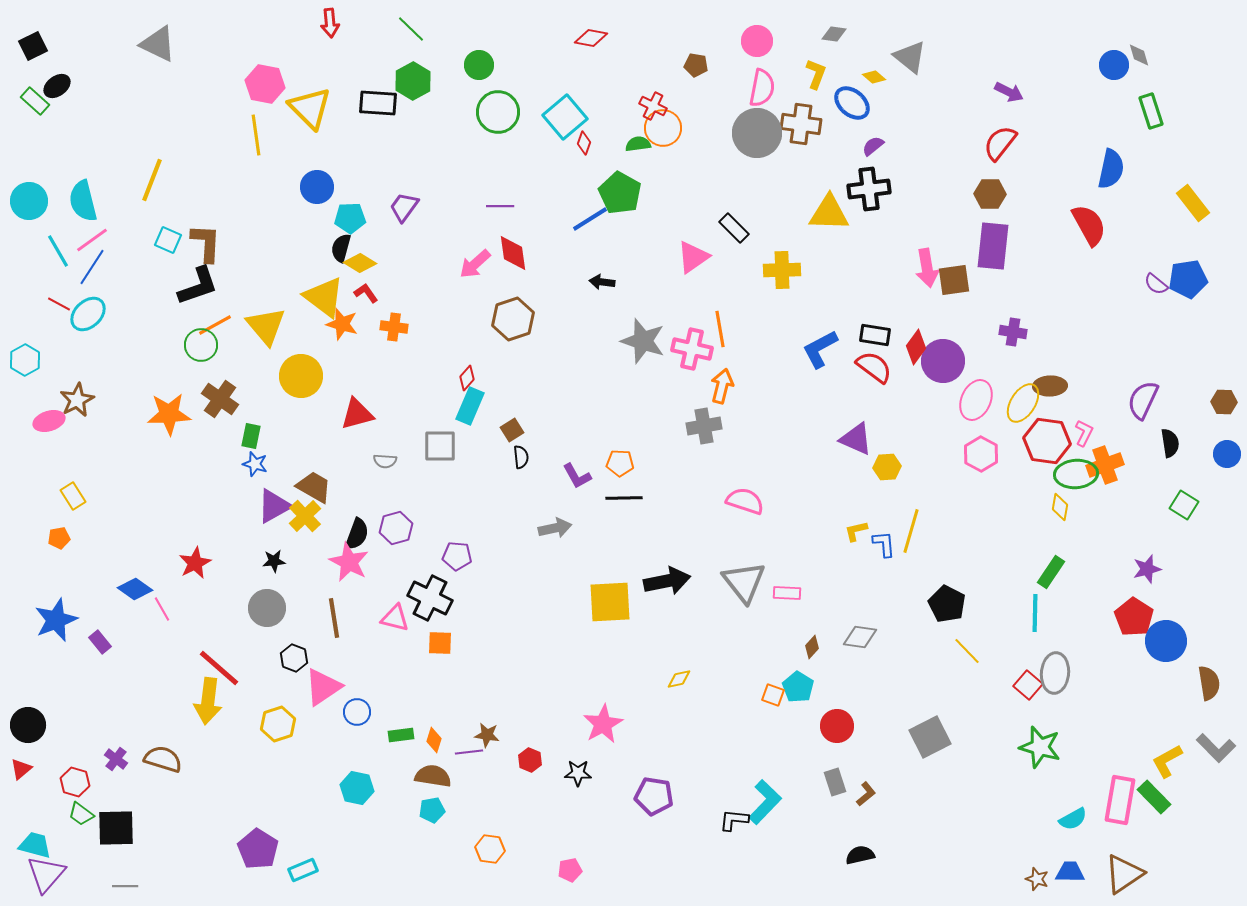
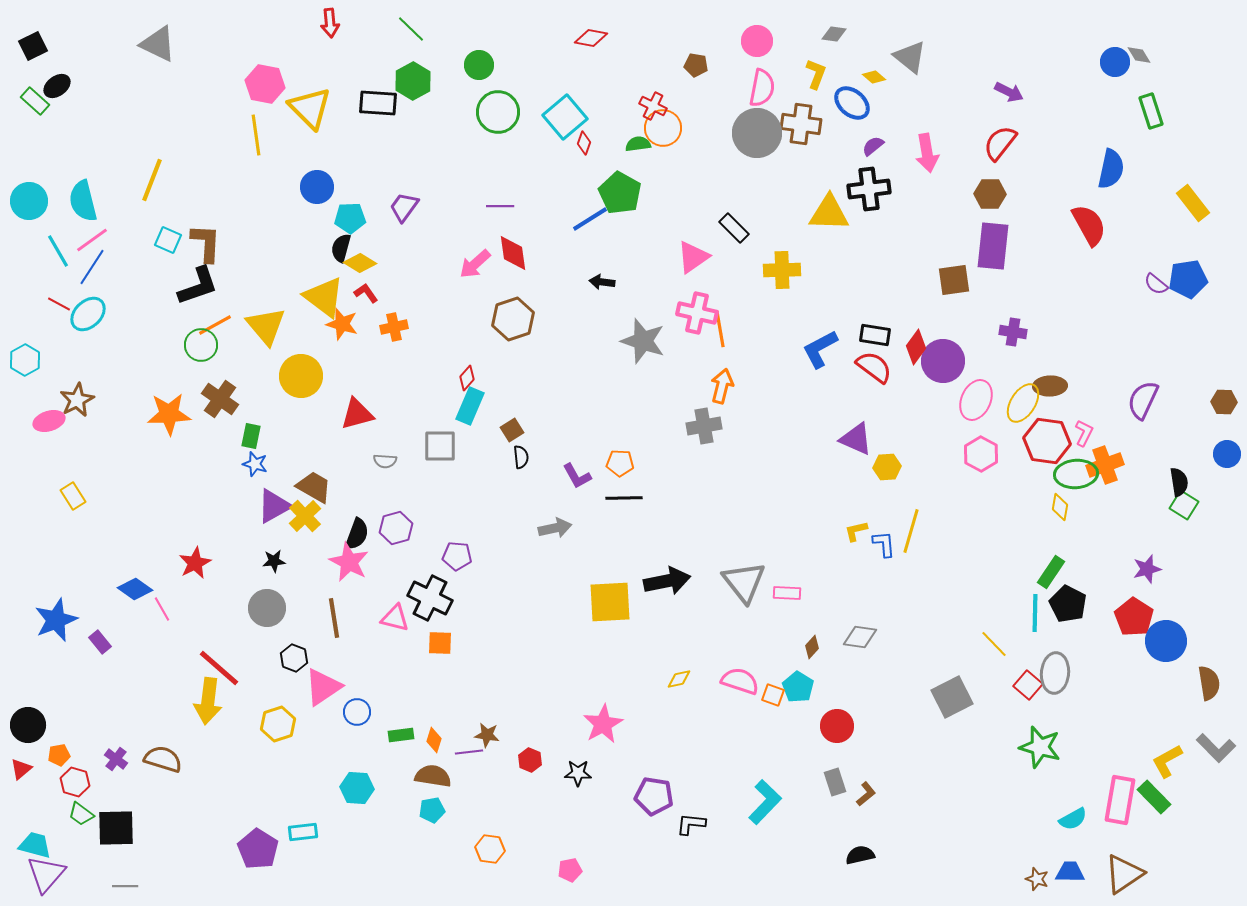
gray diamond at (1139, 55): rotated 15 degrees counterclockwise
blue circle at (1114, 65): moved 1 px right, 3 px up
pink arrow at (927, 268): moved 115 px up
orange cross at (394, 327): rotated 20 degrees counterclockwise
pink cross at (692, 349): moved 5 px right, 36 px up
black semicircle at (1170, 443): moved 9 px right, 39 px down
pink semicircle at (745, 501): moved 5 px left, 180 px down
orange pentagon at (59, 538): moved 217 px down
black pentagon at (947, 604): moved 121 px right
yellow line at (967, 651): moved 27 px right, 7 px up
gray square at (930, 737): moved 22 px right, 40 px up
cyan hexagon at (357, 788): rotated 8 degrees counterclockwise
black L-shape at (734, 820): moved 43 px left, 4 px down
cyan rectangle at (303, 870): moved 38 px up; rotated 16 degrees clockwise
